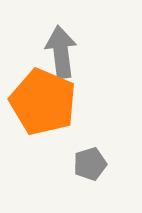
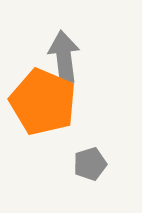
gray arrow: moved 3 px right, 5 px down
